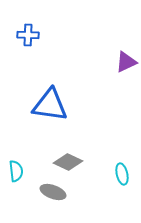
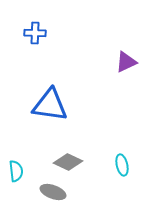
blue cross: moved 7 px right, 2 px up
cyan ellipse: moved 9 px up
